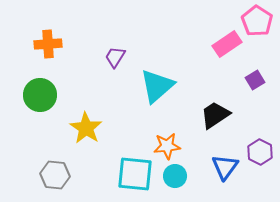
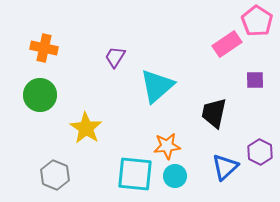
orange cross: moved 4 px left, 4 px down; rotated 16 degrees clockwise
purple square: rotated 30 degrees clockwise
black trapezoid: moved 1 px left, 2 px up; rotated 44 degrees counterclockwise
blue triangle: rotated 12 degrees clockwise
gray hexagon: rotated 16 degrees clockwise
